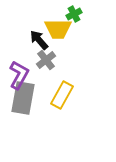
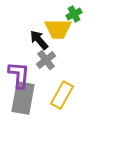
purple L-shape: rotated 24 degrees counterclockwise
